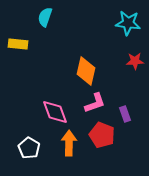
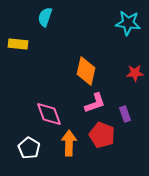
red star: moved 12 px down
pink diamond: moved 6 px left, 2 px down
